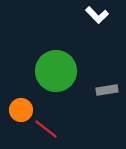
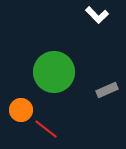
green circle: moved 2 px left, 1 px down
gray rectangle: rotated 15 degrees counterclockwise
